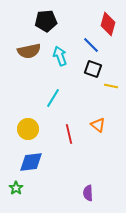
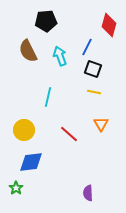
red diamond: moved 1 px right, 1 px down
blue line: moved 4 px left, 2 px down; rotated 72 degrees clockwise
brown semicircle: moved 1 px left; rotated 75 degrees clockwise
yellow line: moved 17 px left, 6 px down
cyan line: moved 5 px left, 1 px up; rotated 18 degrees counterclockwise
orange triangle: moved 3 px right, 1 px up; rotated 21 degrees clockwise
yellow circle: moved 4 px left, 1 px down
red line: rotated 36 degrees counterclockwise
